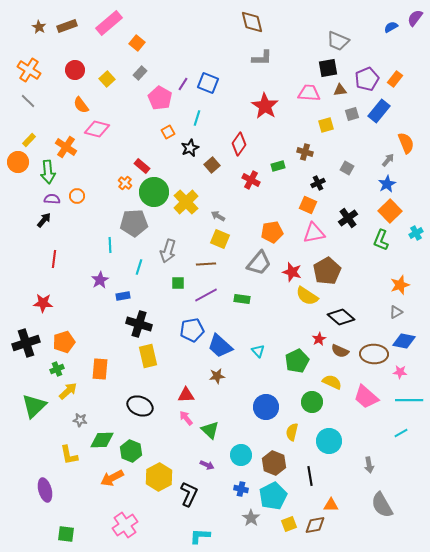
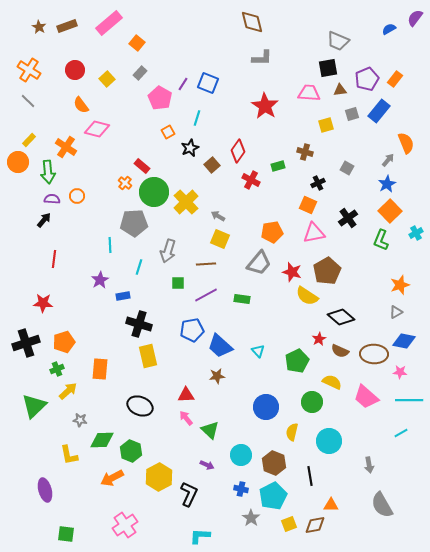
blue semicircle at (391, 27): moved 2 px left, 2 px down
red diamond at (239, 144): moved 1 px left, 7 px down
